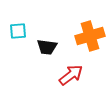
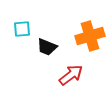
cyan square: moved 4 px right, 2 px up
black trapezoid: rotated 15 degrees clockwise
